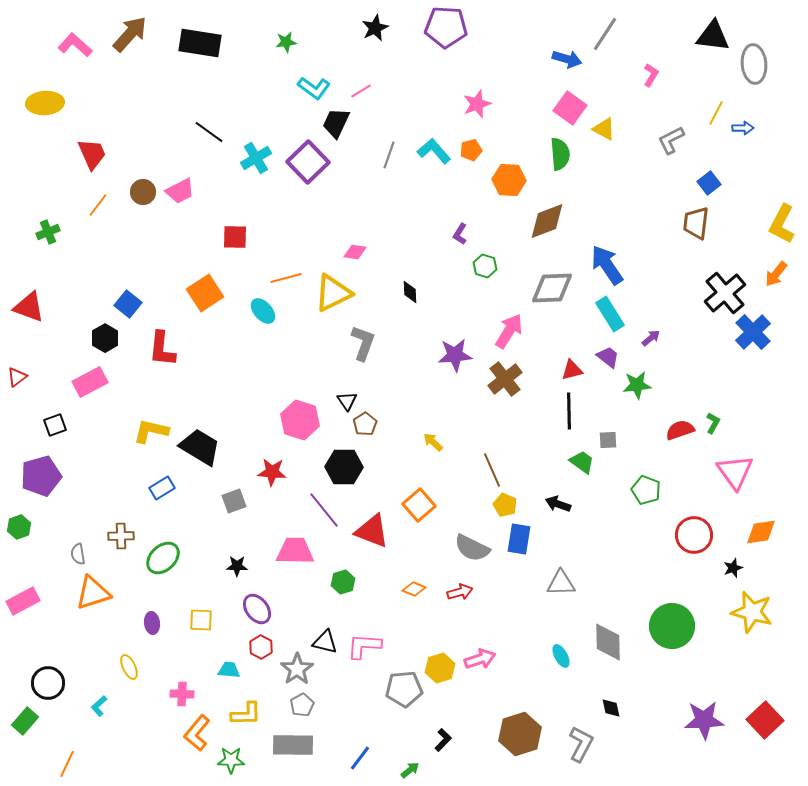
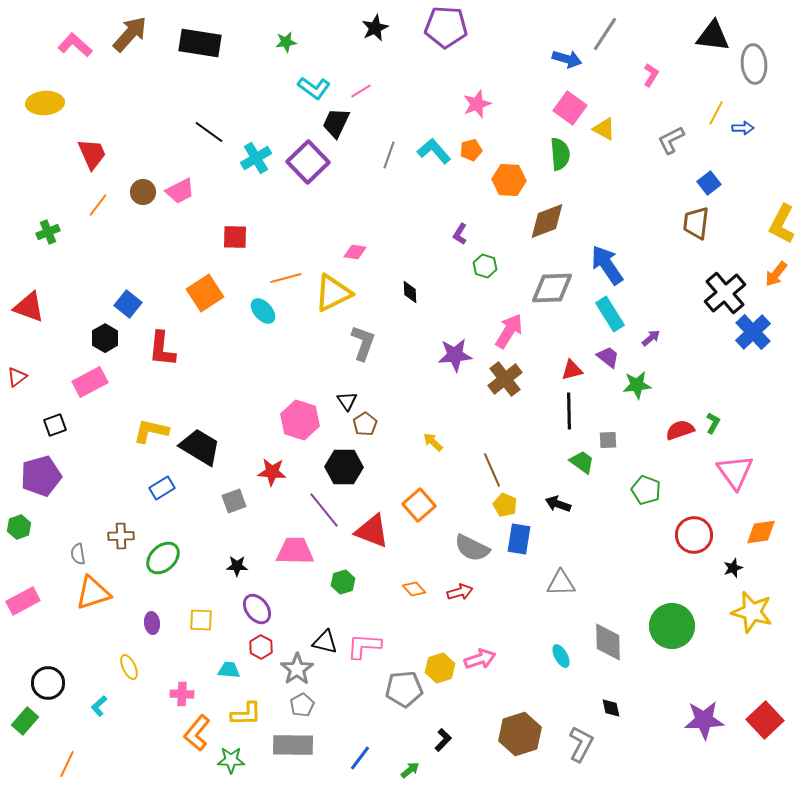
orange diamond at (414, 589): rotated 25 degrees clockwise
